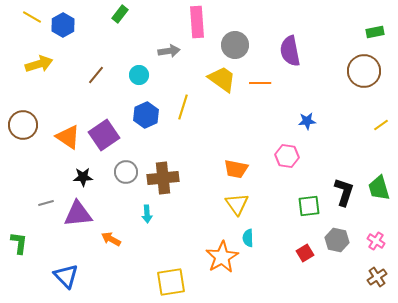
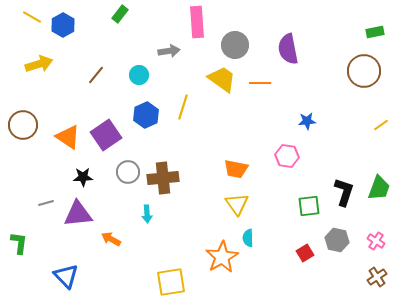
purple semicircle at (290, 51): moved 2 px left, 2 px up
purple square at (104, 135): moved 2 px right
gray circle at (126, 172): moved 2 px right
green trapezoid at (379, 188): rotated 144 degrees counterclockwise
